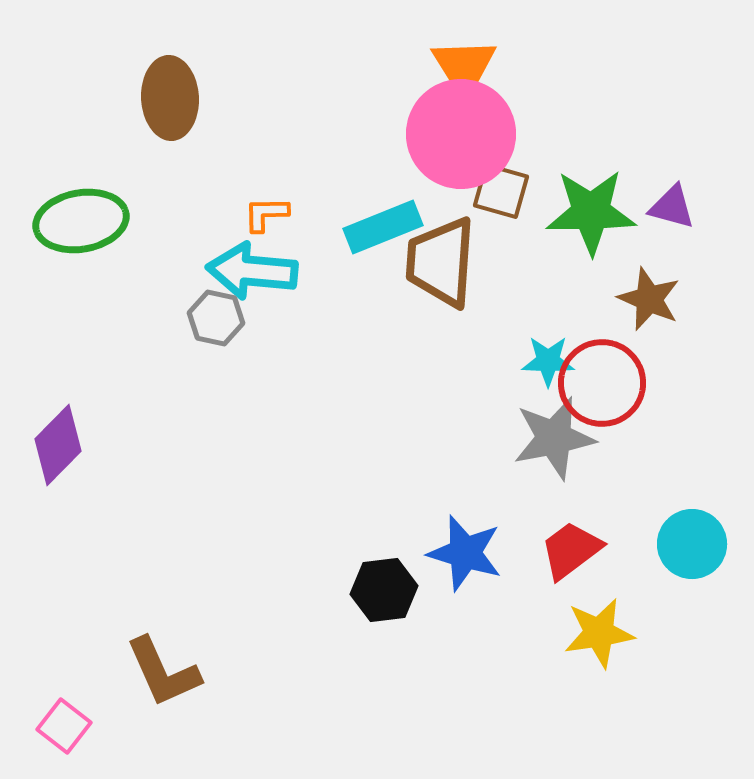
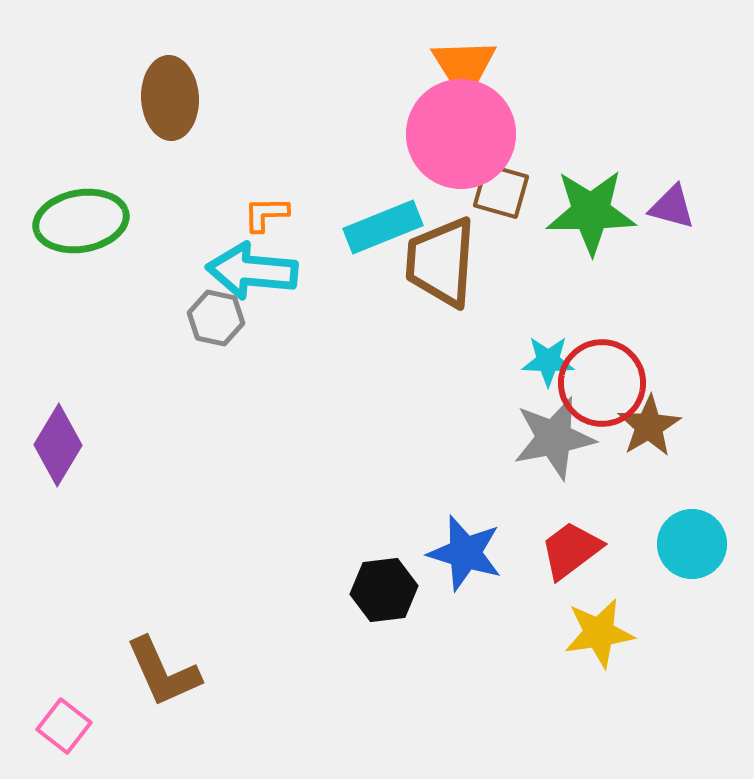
brown star: moved 127 px down; rotated 18 degrees clockwise
purple diamond: rotated 14 degrees counterclockwise
